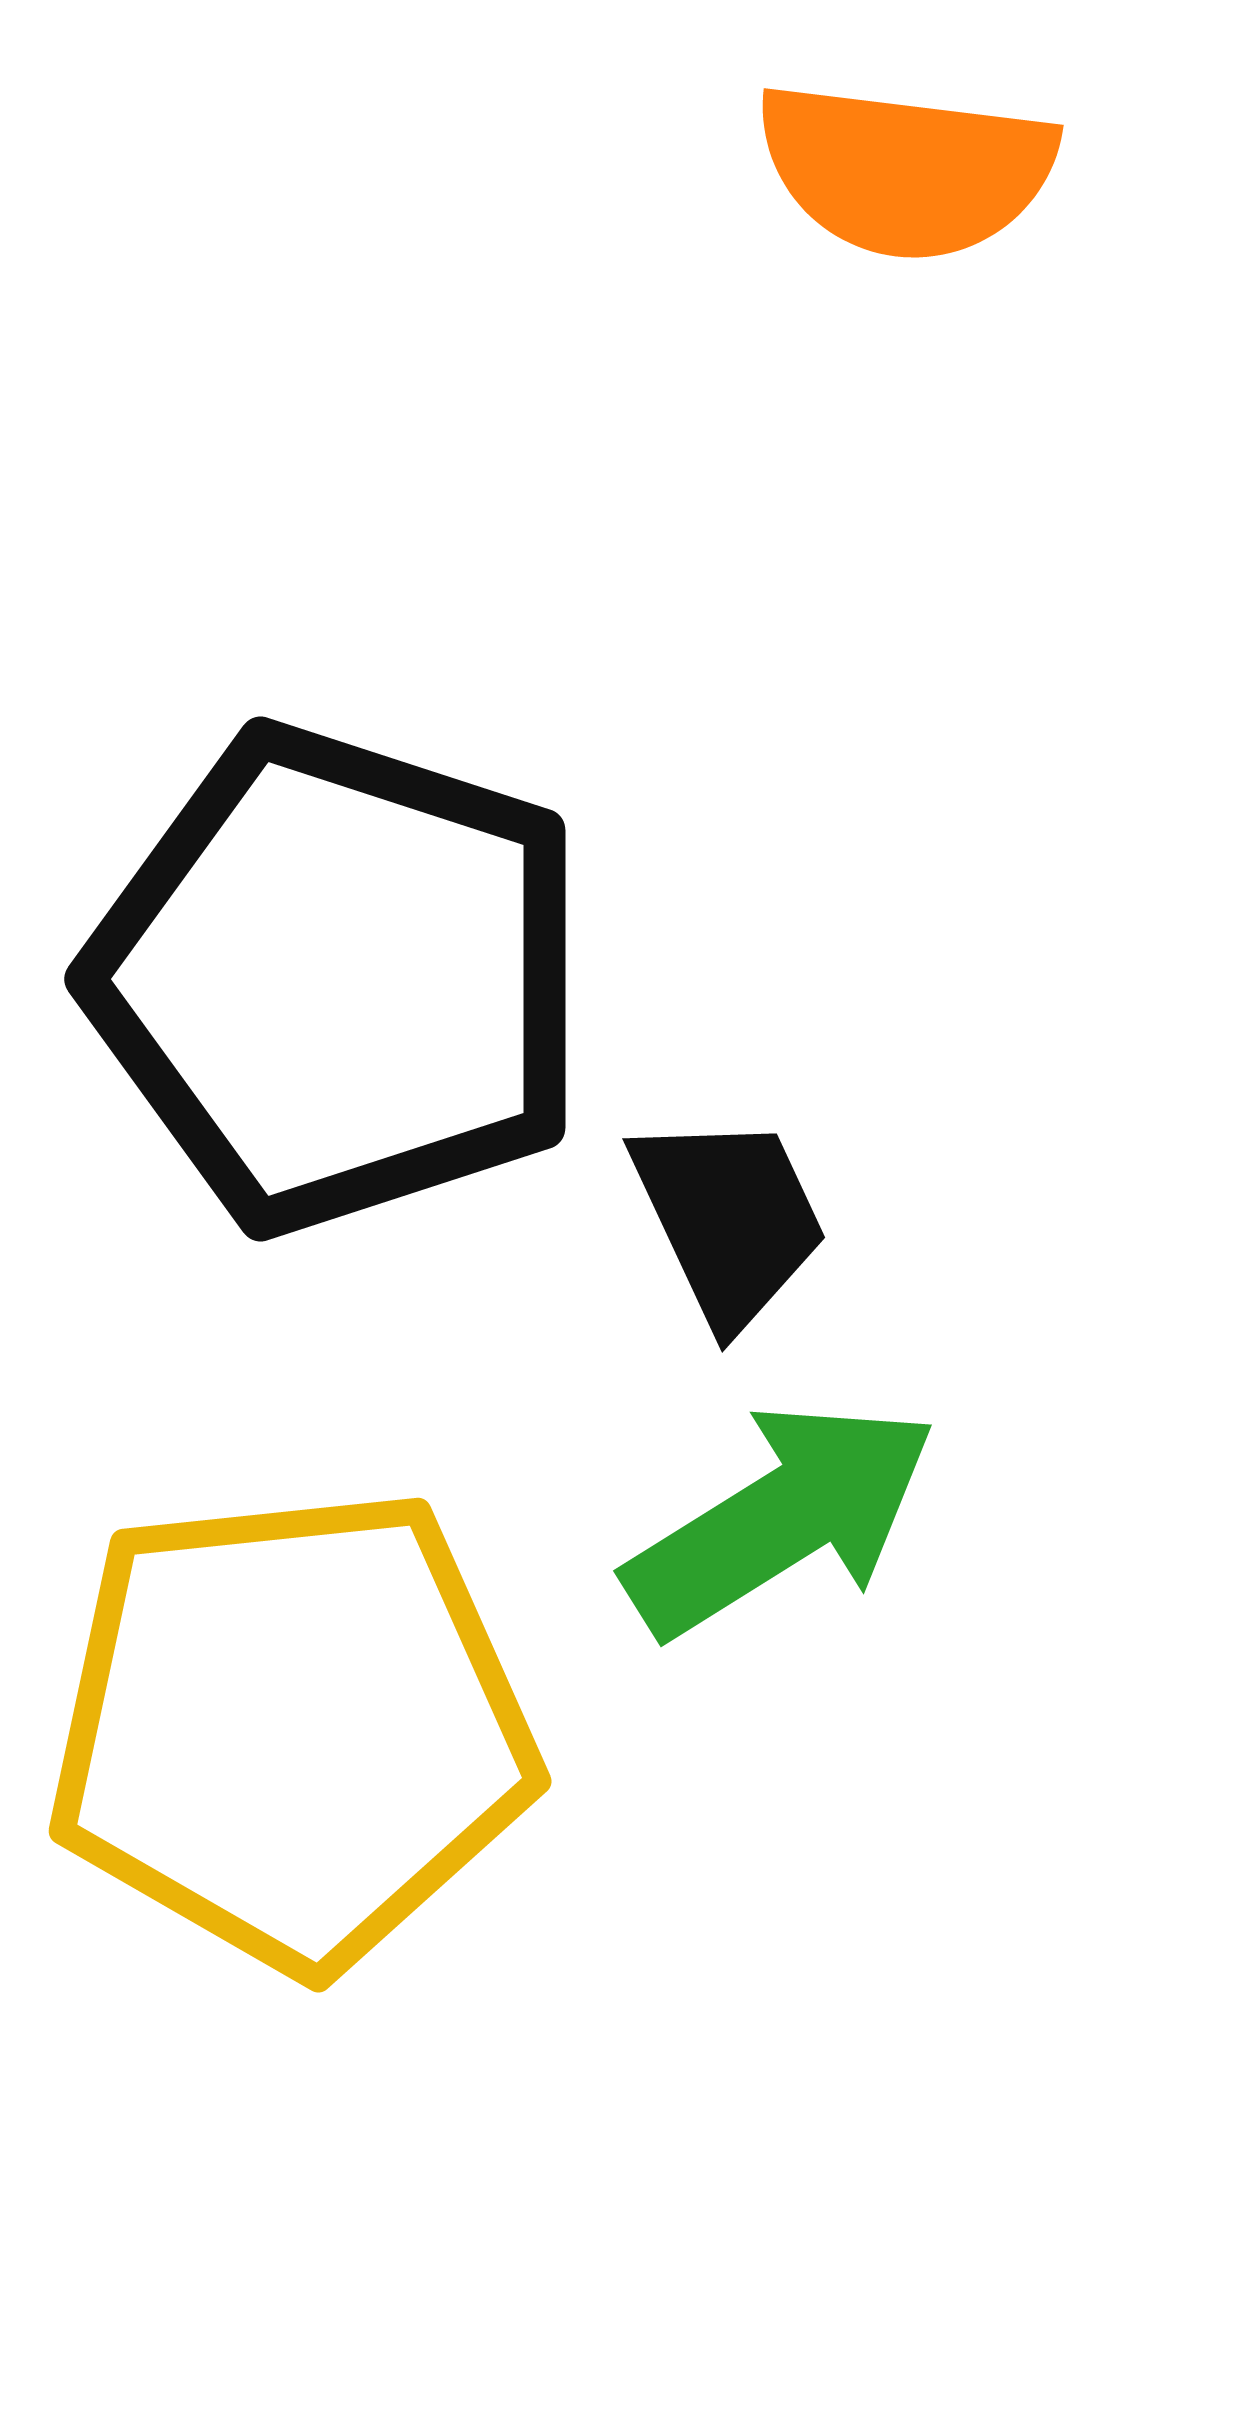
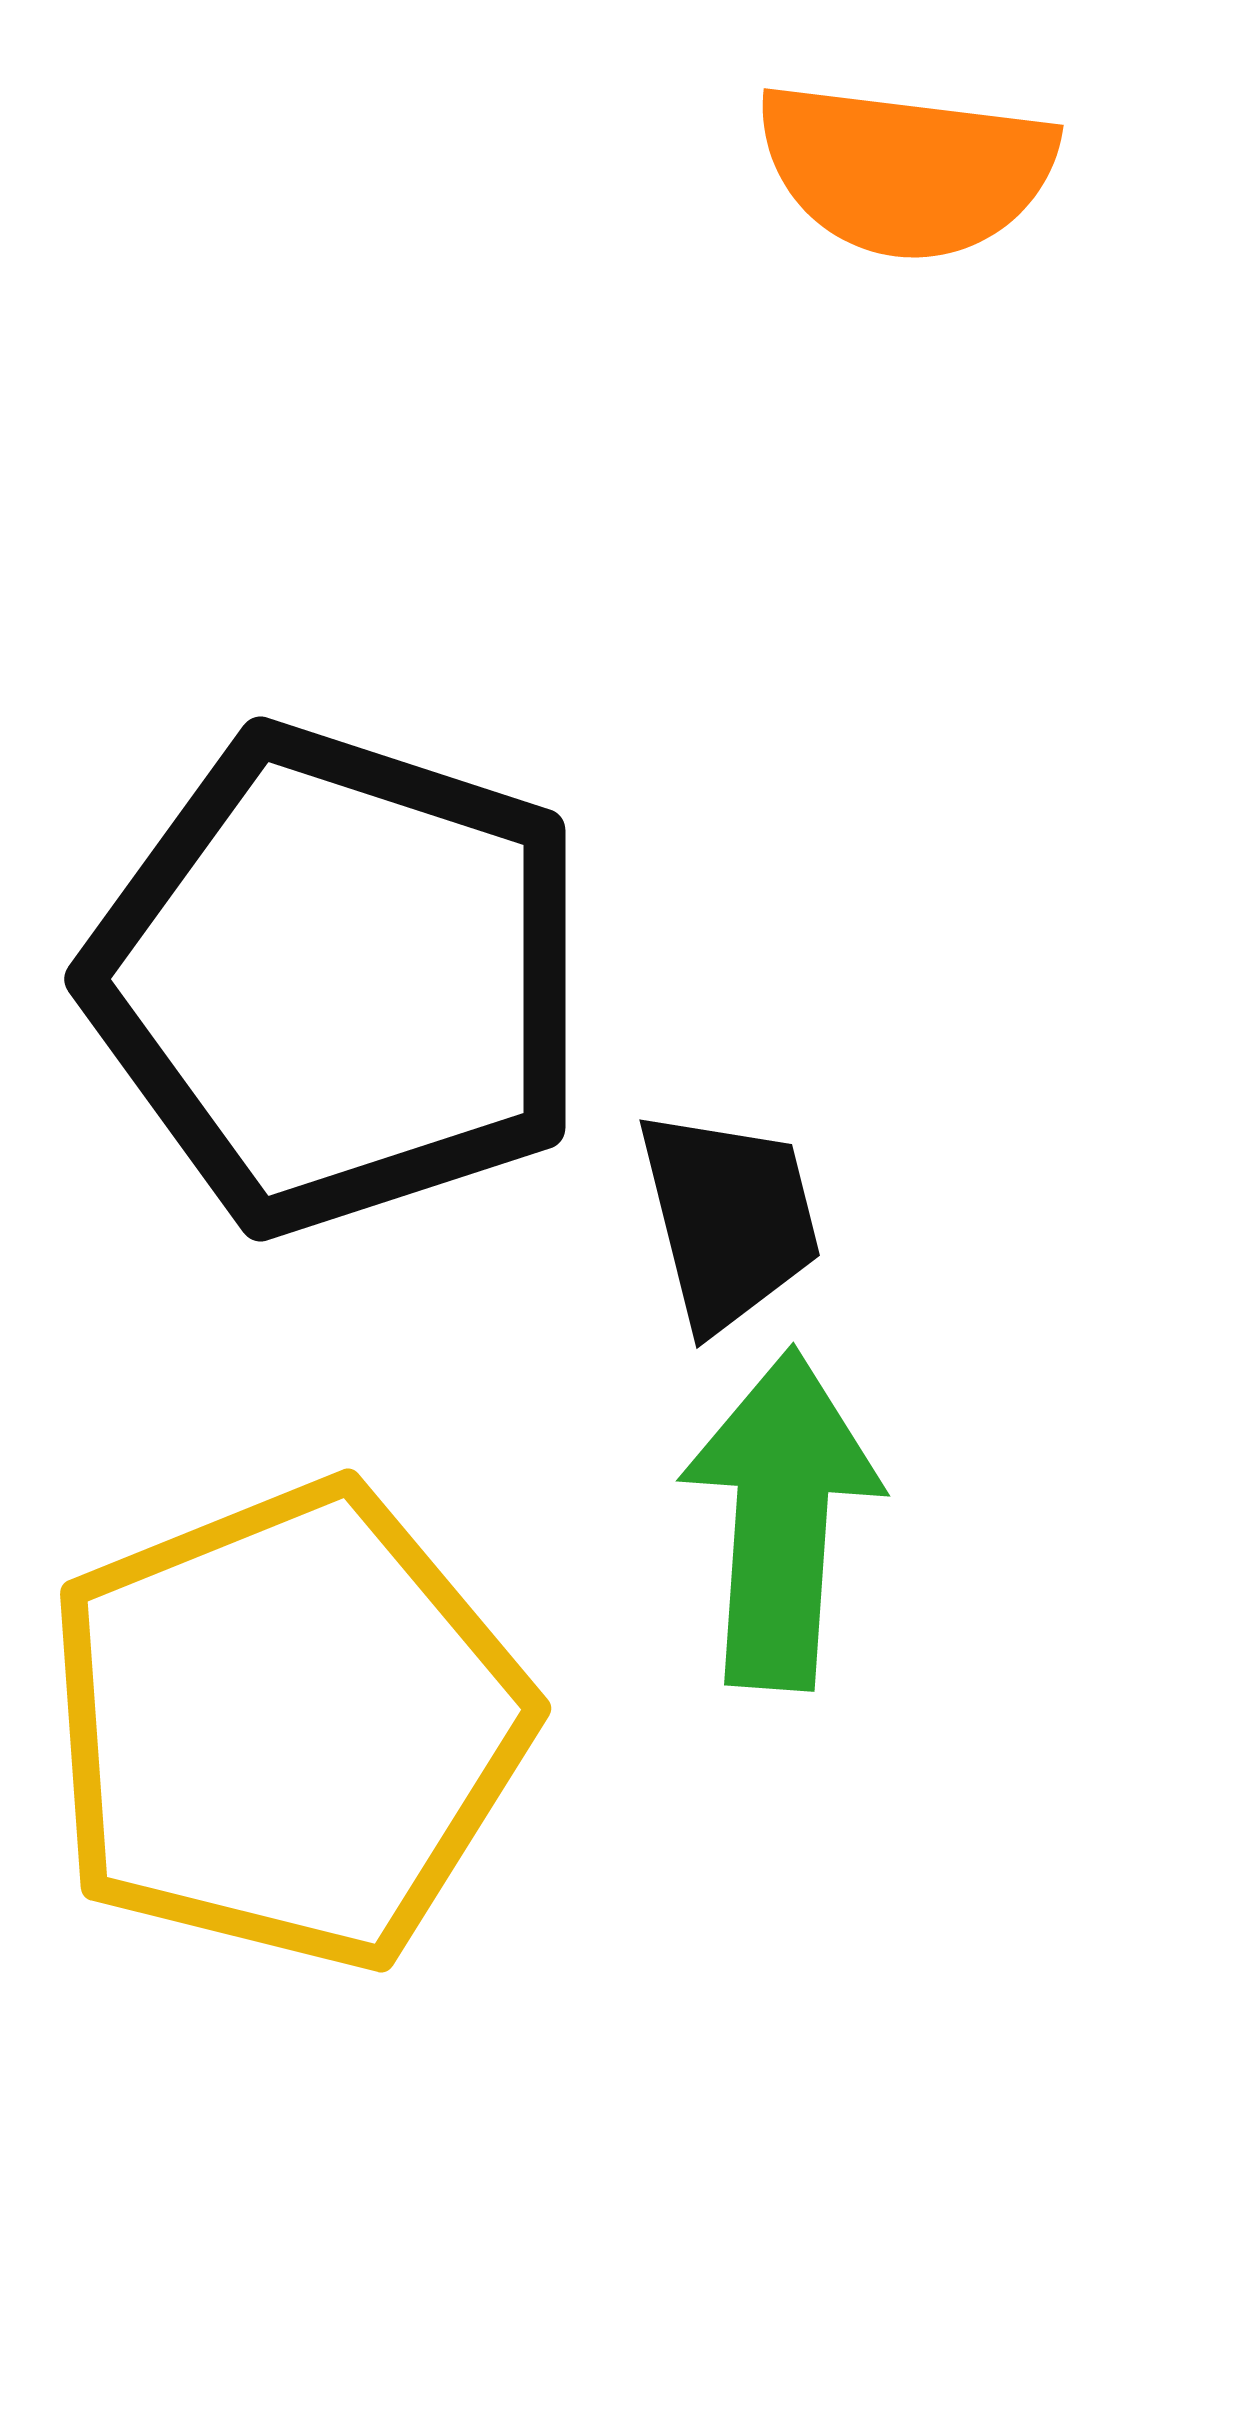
black trapezoid: rotated 11 degrees clockwise
green arrow: rotated 54 degrees counterclockwise
yellow pentagon: moved 5 px left, 3 px up; rotated 16 degrees counterclockwise
